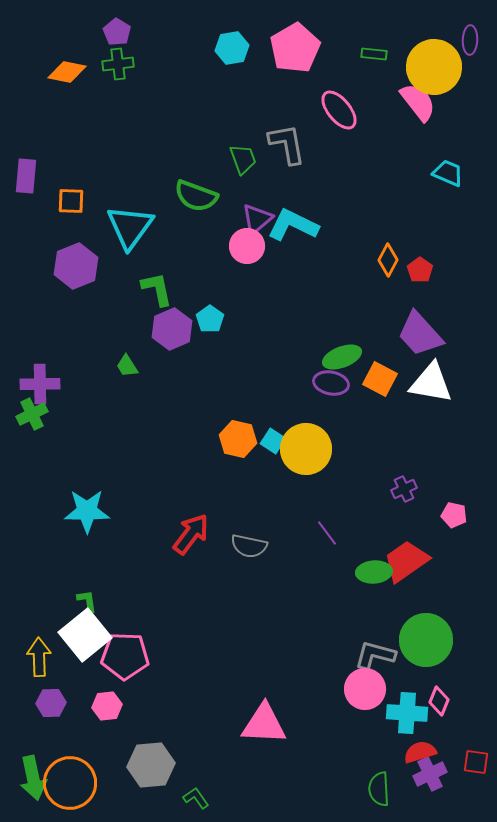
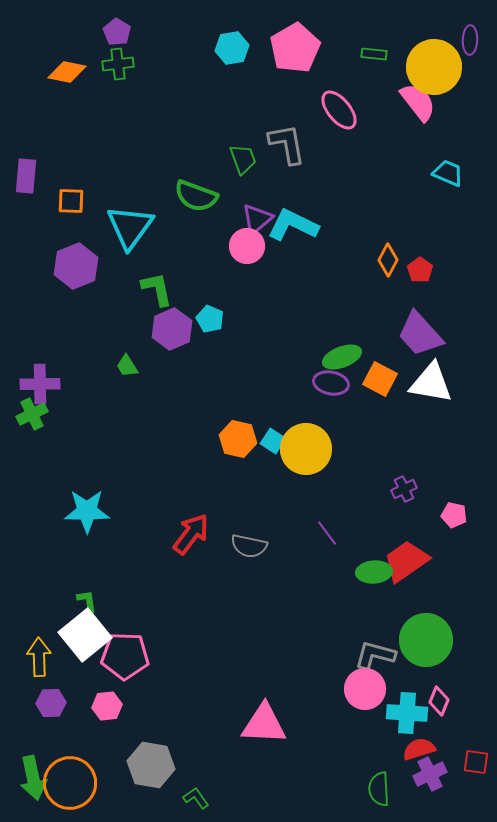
cyan pentagon at (210, 319): rotated 12 degrees counterclockwise
red semicircle at (420, 752): moved 1 px left, 3 px up
gray hexagon at (151, 765): rotated 15 degrees clockwise
